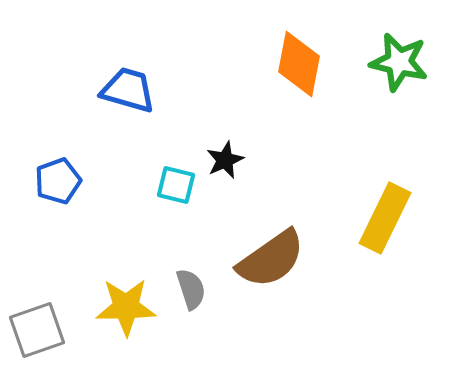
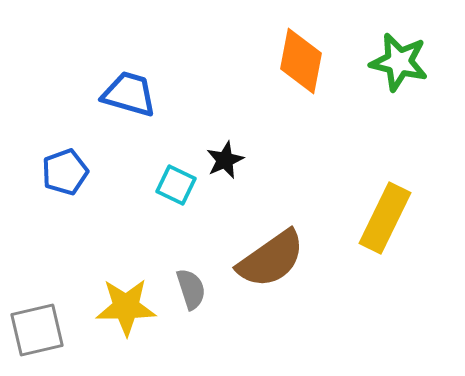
orange diamond: moved 2 px right, 3 px up
blue trapezoid: moved 1 px right, 4 px down
blue pentagon: moved 7 px right, 9 px up
cyan square: rotated 12 degrees clockwise
gray square: rotated 6 degrees clockwise
